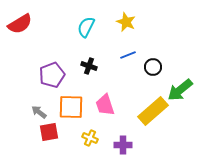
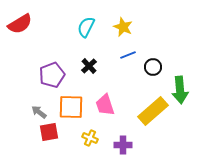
yellow star: moved 3 px left, 5 px down
black cross: rotated 28 degrees clockwise
green arrow: rotated 56 degrees counterclockwise
